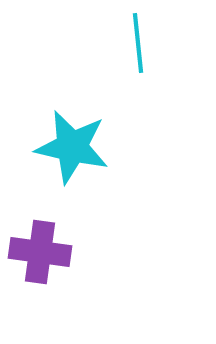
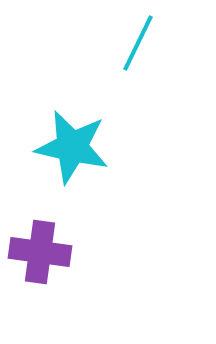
cyan line: rotated 32 degrees clockwise
